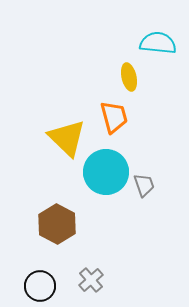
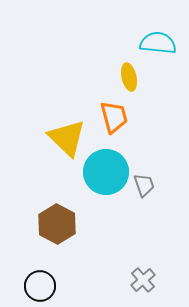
gray cross: moved 52 px right
